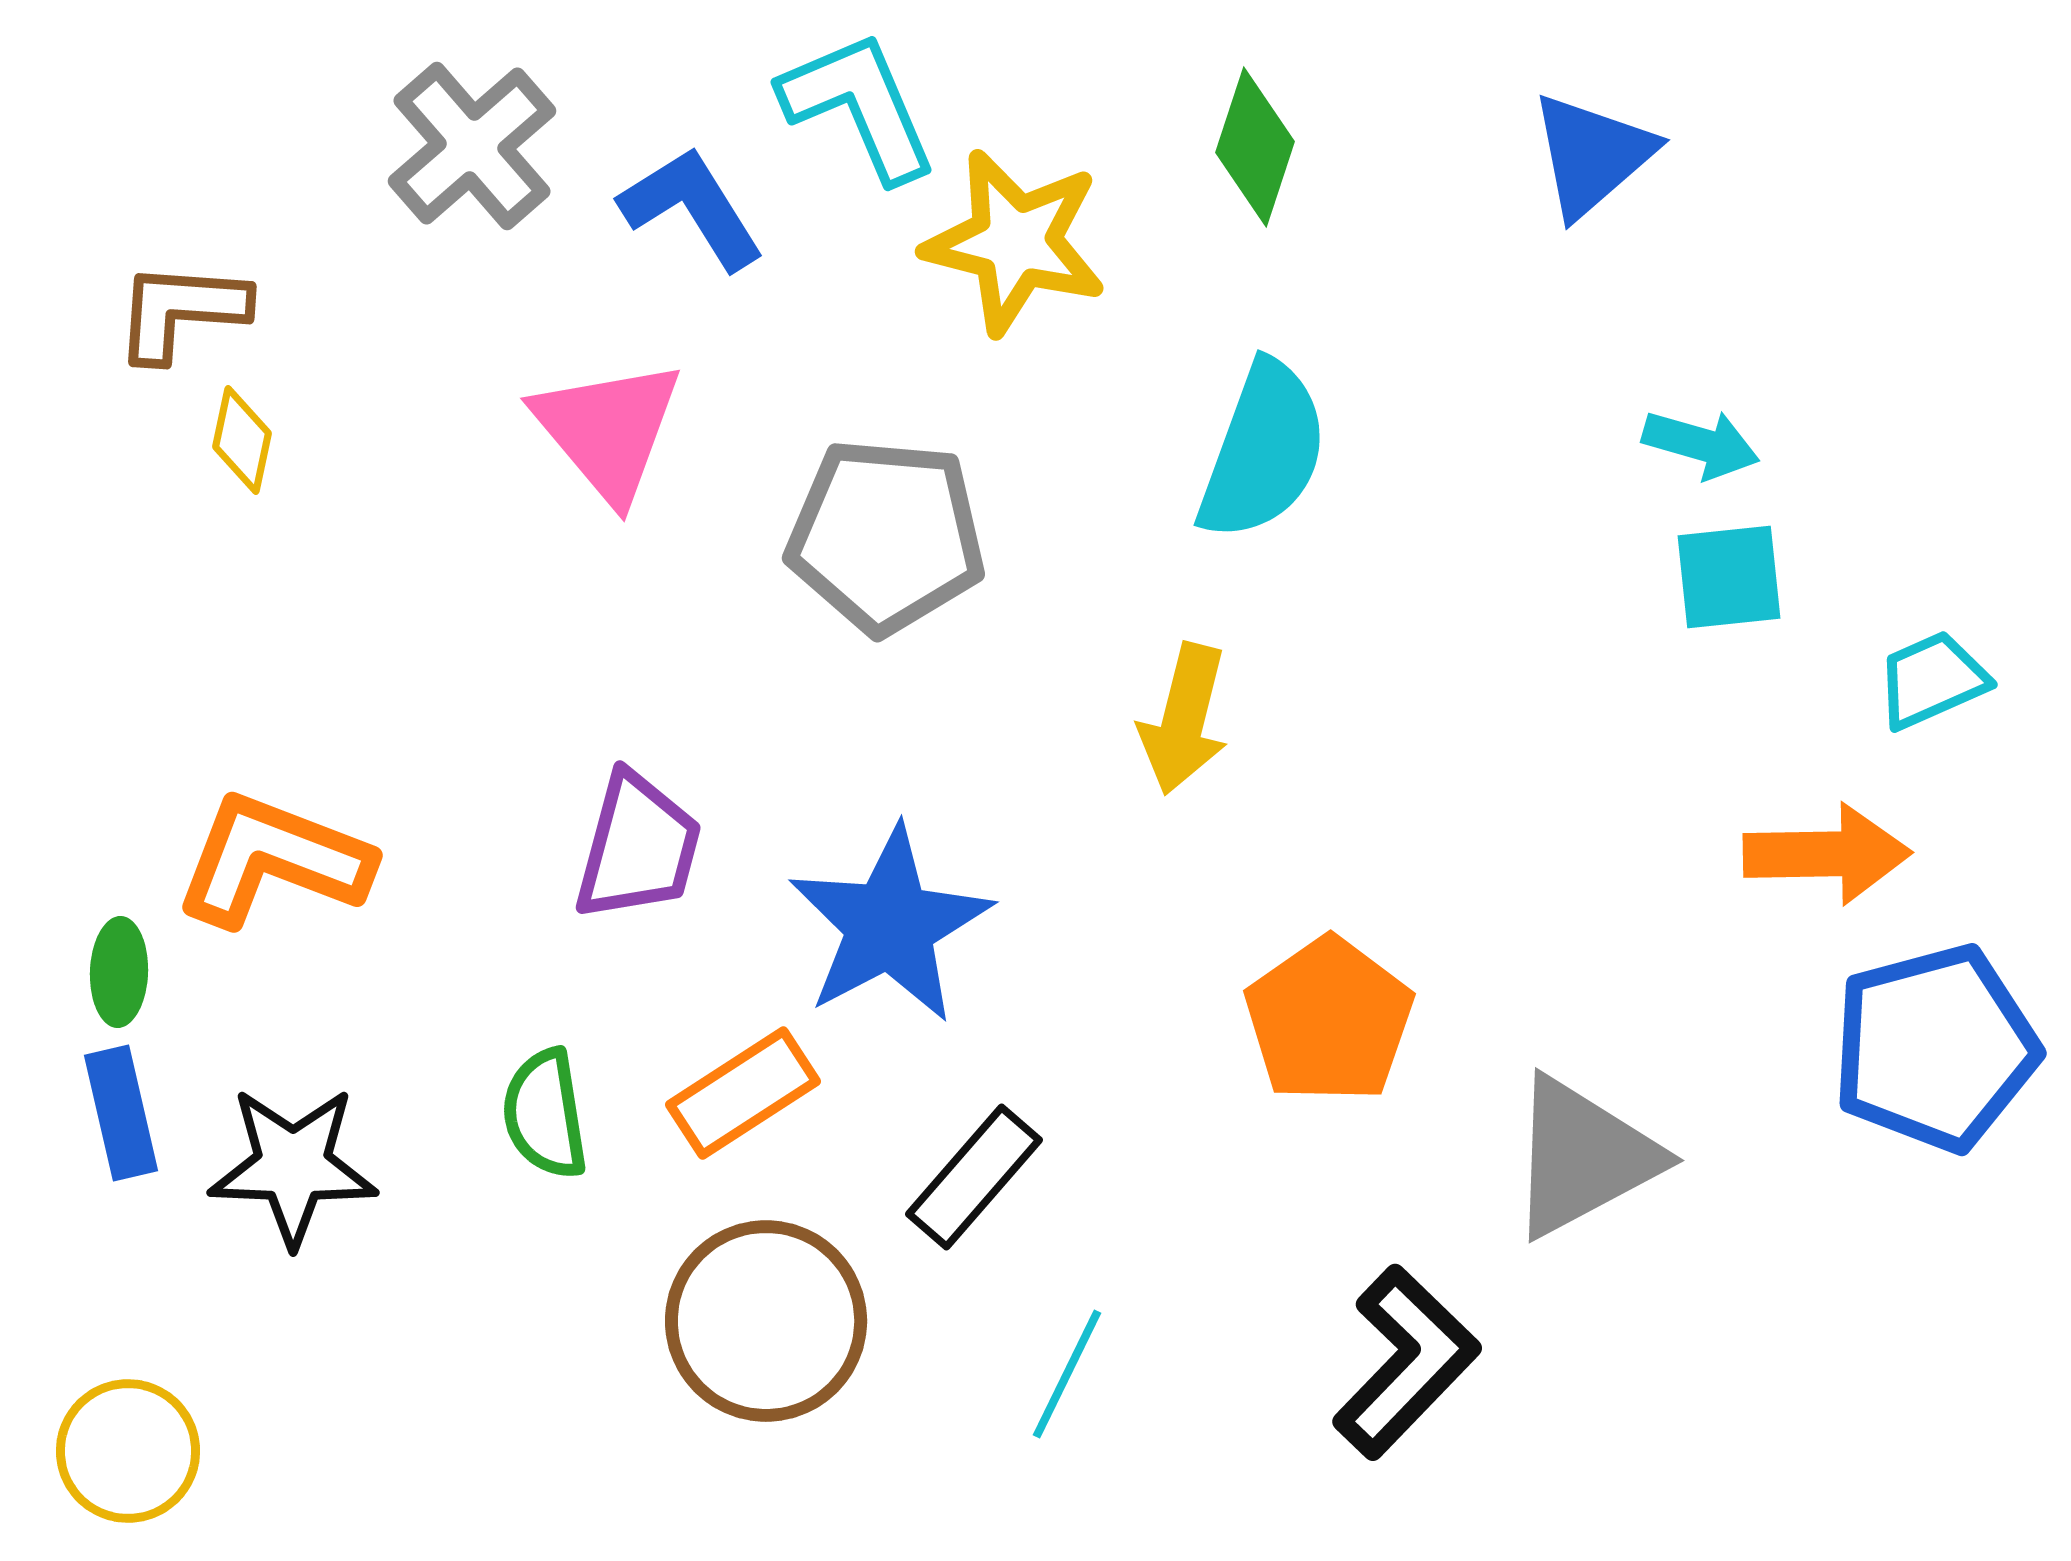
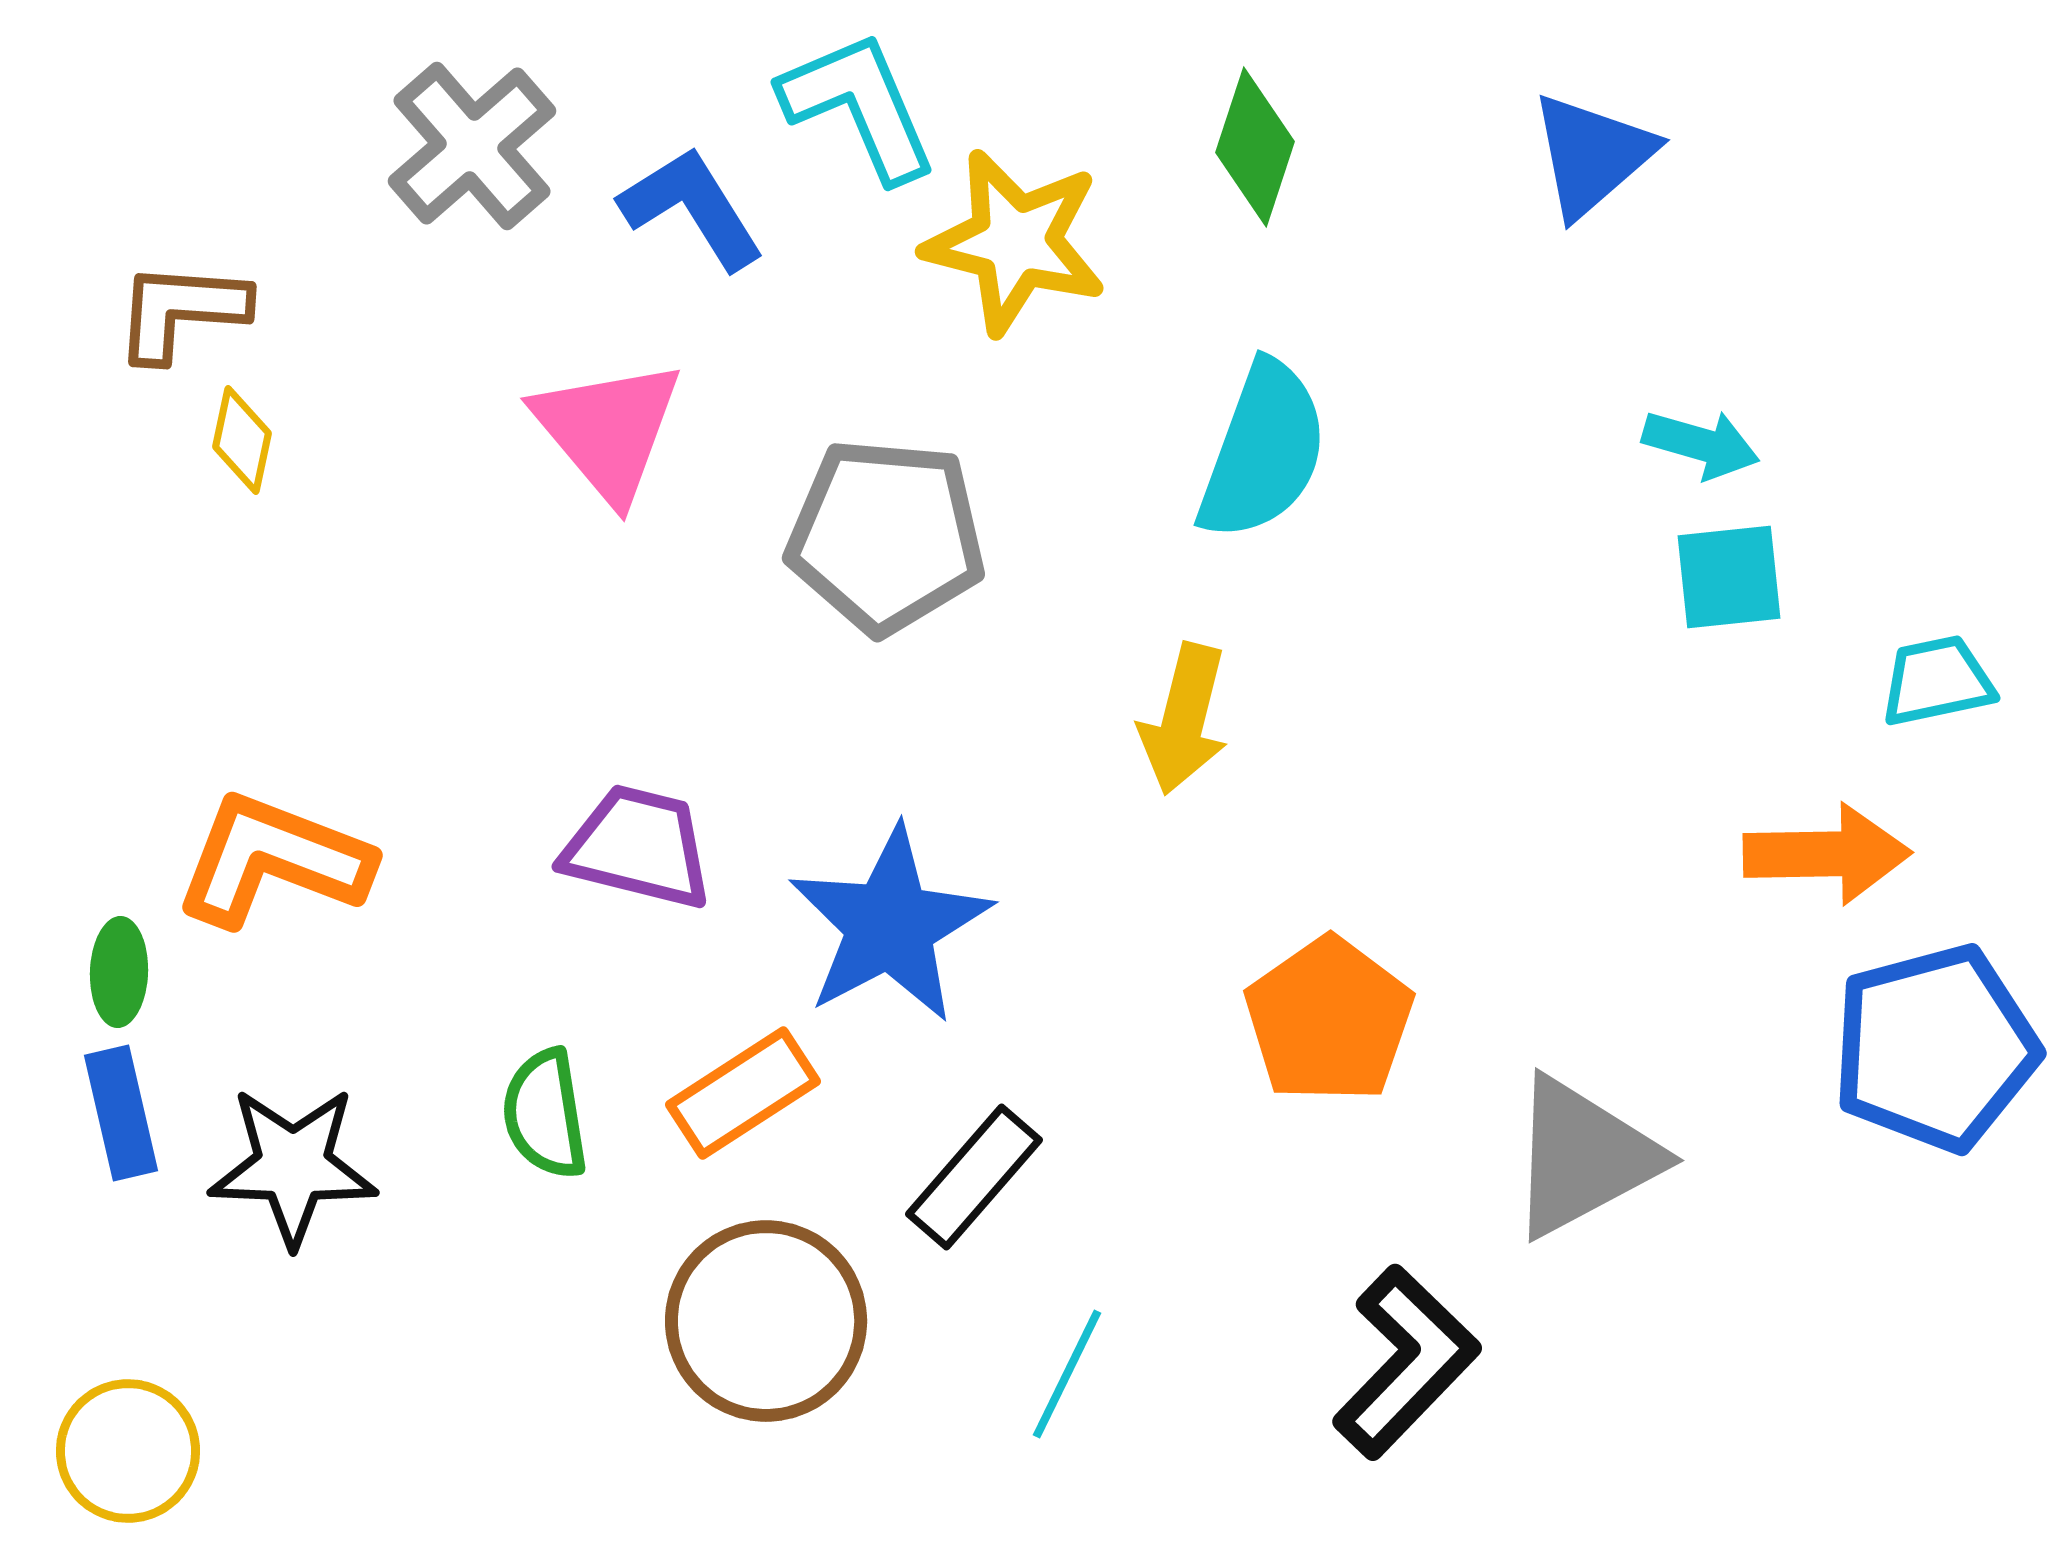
cyan trapezoid: moved 5 px right, 1 px down; rotated 12 degrees clockwise
purple trapezoid: rotated 91 degrees counterclockwise
